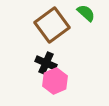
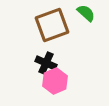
brown square: rotated 16 degrees clockwise
